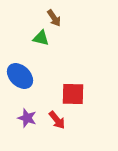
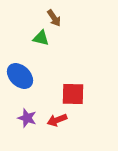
red arrow: rotated 108 degrees clockwise
